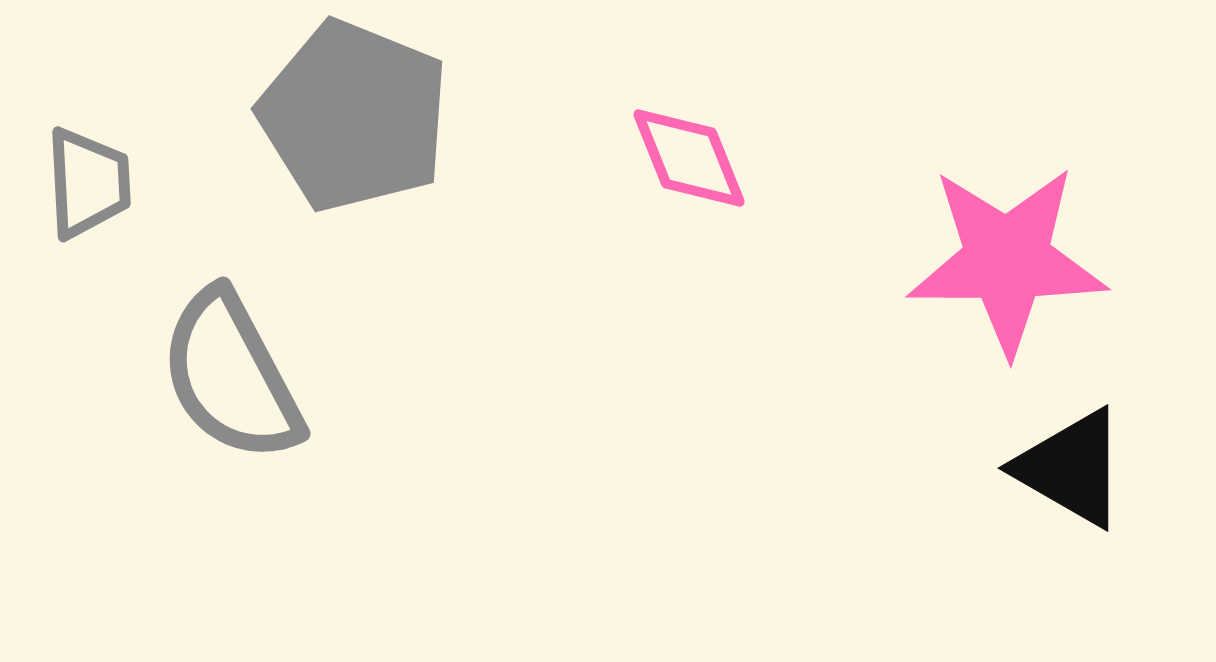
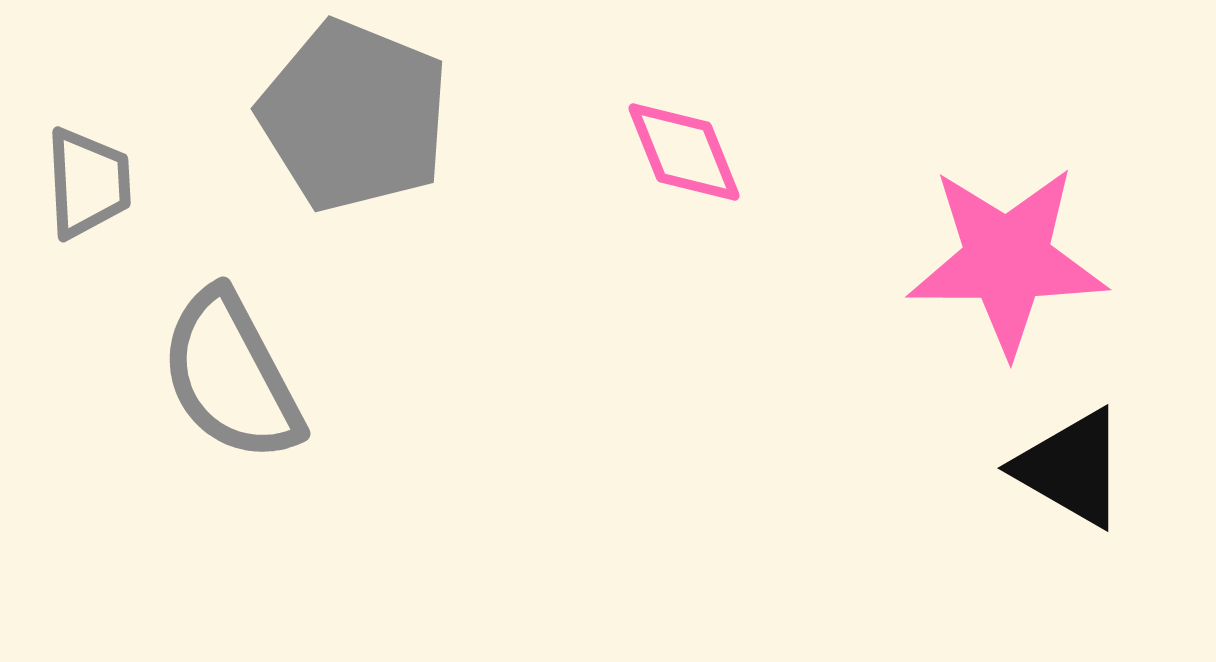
pink diamond: moved 5 px left, 6 px up
